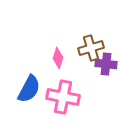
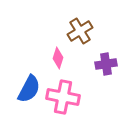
brown cross: moved 11 px left, 17 px up; rotated 15 degrees counterclockwise
purple cross: rotated 15 degrees counterclockwise
